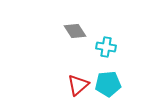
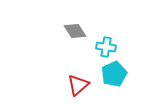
cyan pentagon: moved 6 px right, 10 px up; rotated 20 degrees counterclockwise
